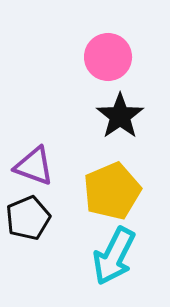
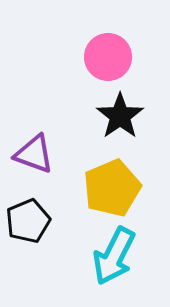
purple triangle: moved 12 px up
yellow pentagon: moved 3 px up
black pentagon: moved 3 px down
